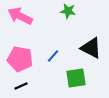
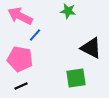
blue line: moved 18 px left, 21 px up
